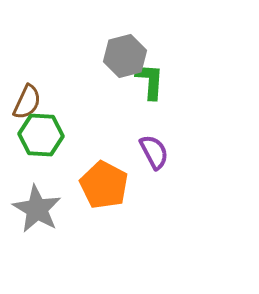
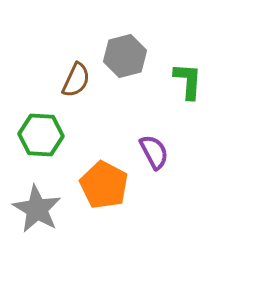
green L-shape: moved 38 px right
brown semicircle: moved 49 px right, 22 px up
